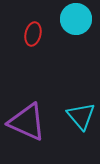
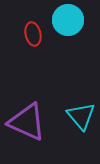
cyan circle: moved 8 px left, 1 px down
red ellipse: rotated 25 degrees counterclockwise
